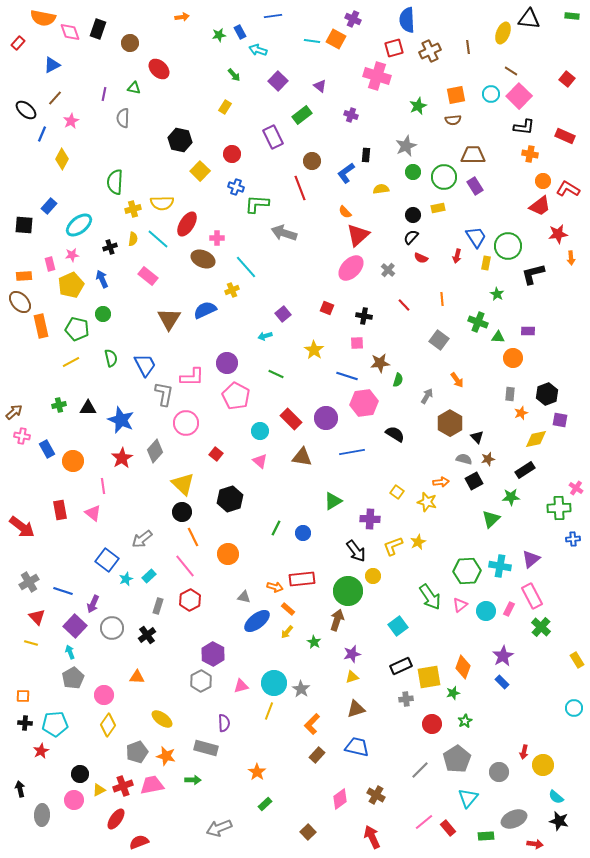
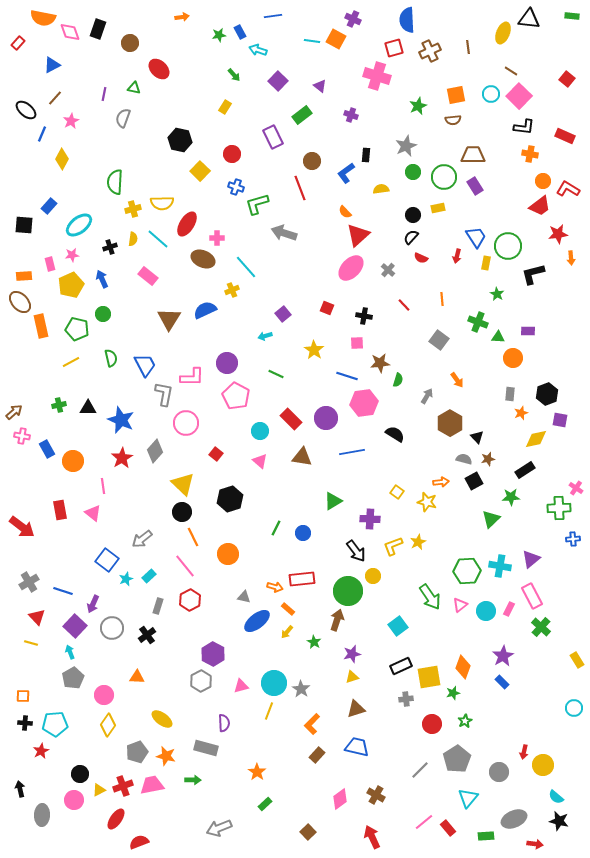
gray semicircle at (123, 118): rotated 18 degrees clockwise
green L-shape at (257, 204): rotated 20 degrees counterclockwise
